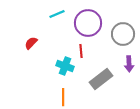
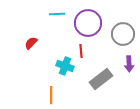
cyan line: rotated 21 degrees clockwise
orange line: moved 12 px left, 2 px up
